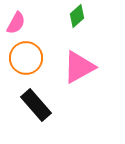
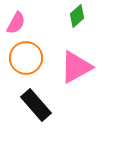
pink triangle: moved 3 px left
